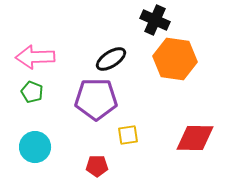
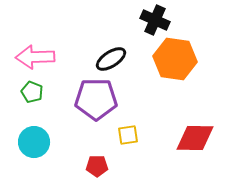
cyan circle: moved 1 px left, 5 px up
